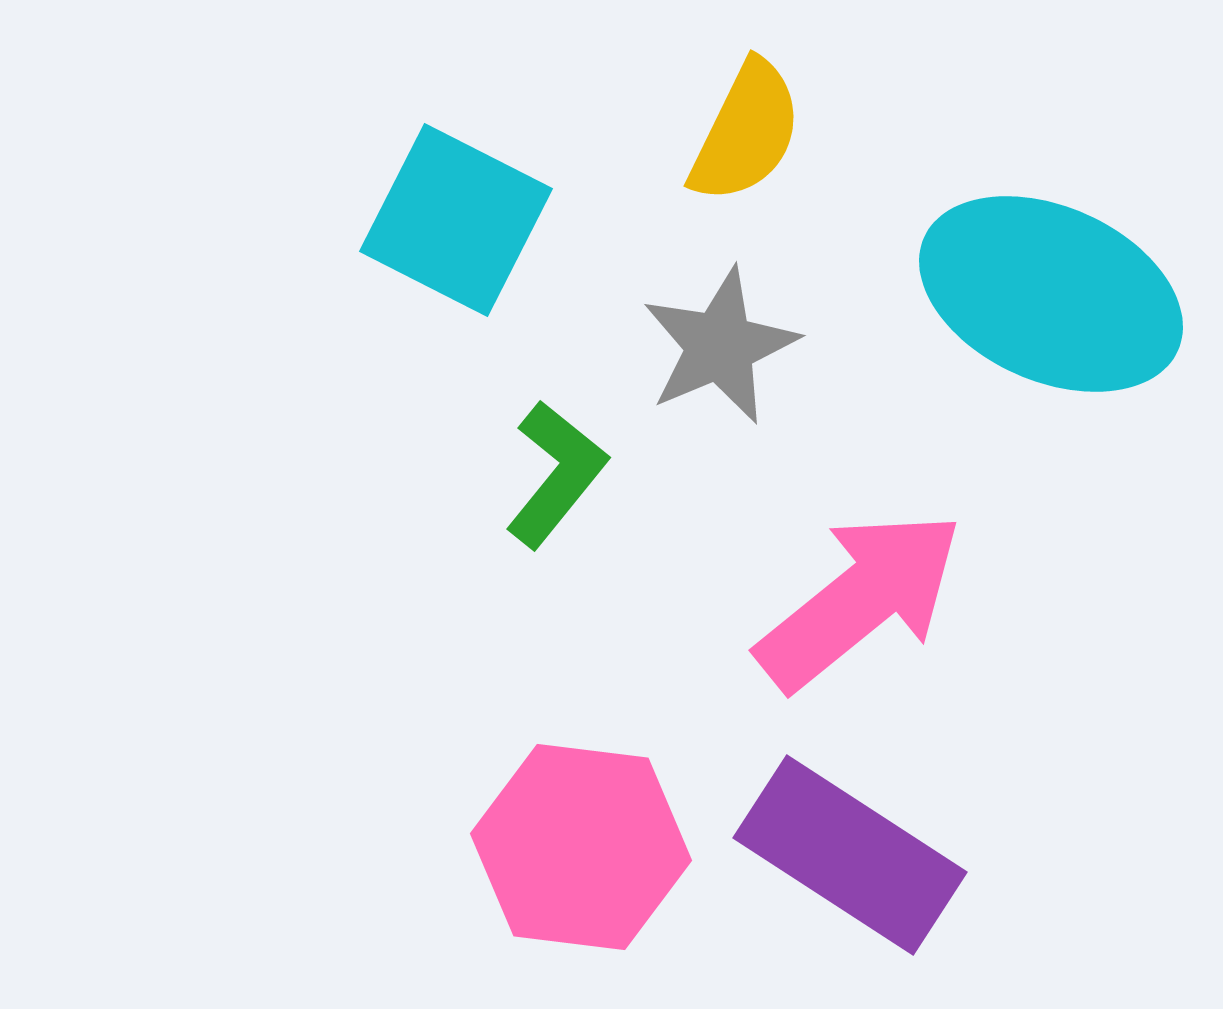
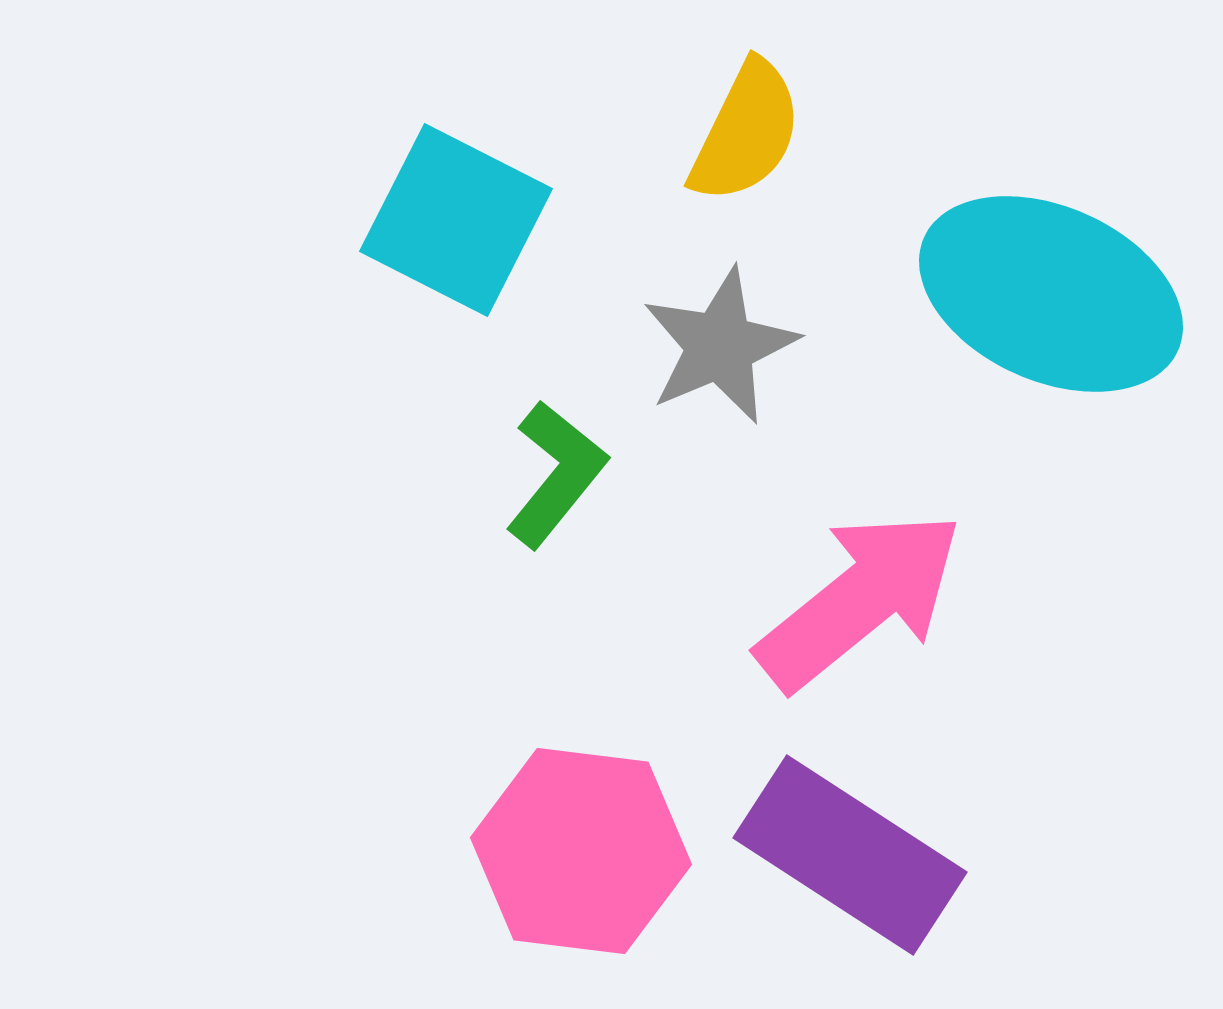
pink hexagon: moved 4 px down
